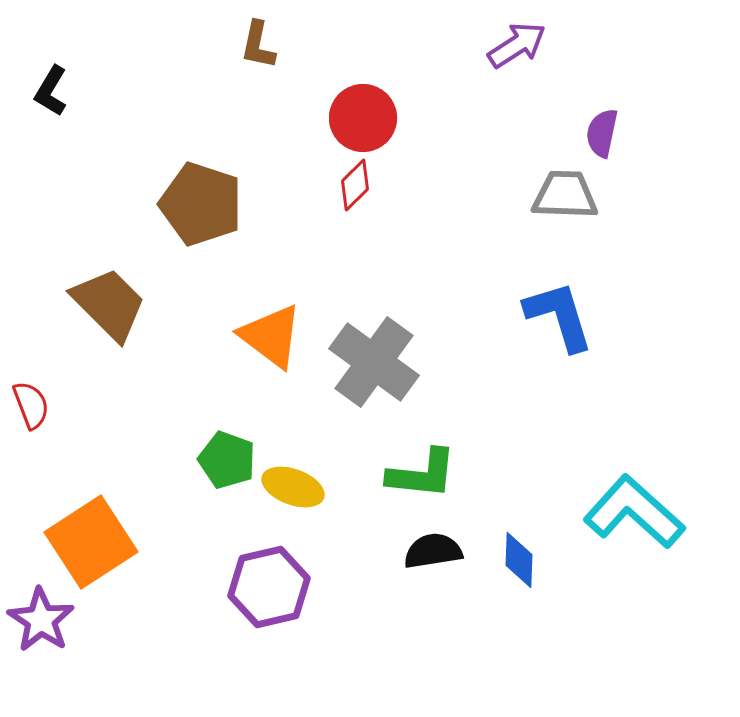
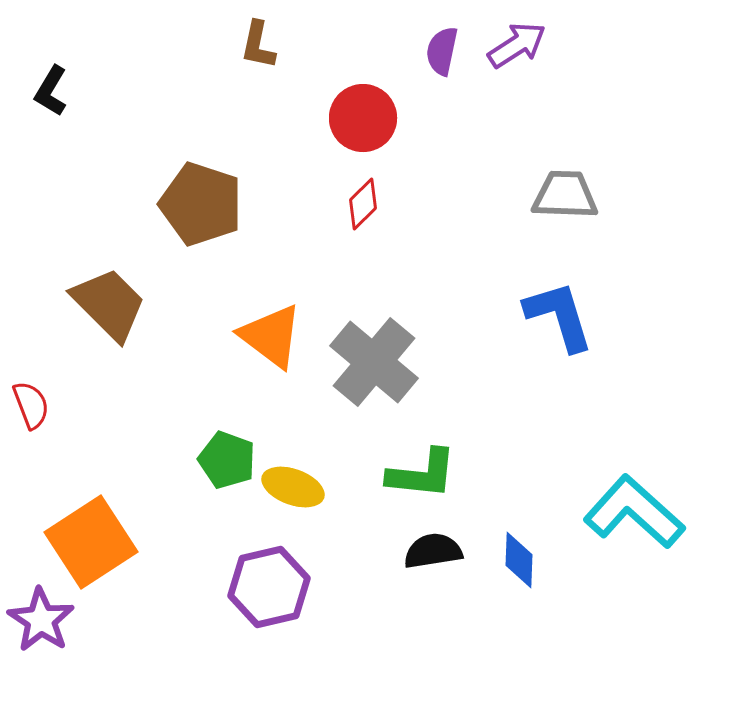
purple semicircle: moved 160 px left, 82 px up
red diamond: moved 8 px right, 19 px down
gray cross: rotated 4 degrees clockwise
